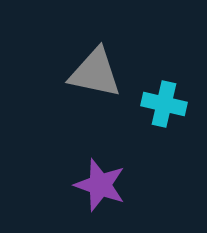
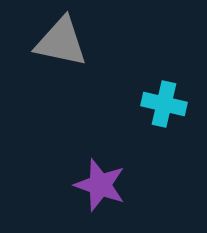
gray triangle: moved 34 px left, 31 px up
